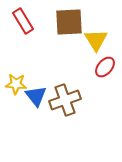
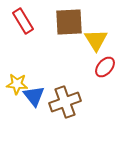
yellow star: moved 1 px right
blue triangle: moved 2 px left
brown cross: moved 2 px down
